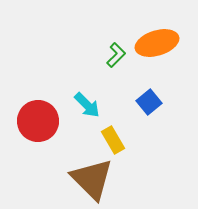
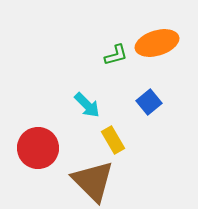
green L-shape: rotated 30 degrees clockwise
red circle: moved 27 px down
brown triangle: moved 1 px right, 2 px down
